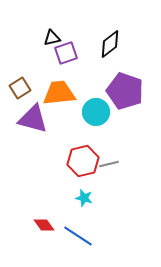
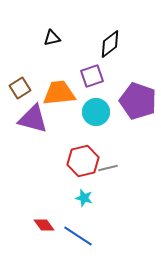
purple square: moved 26 px right, 23 px down
purple pentagon: moved 13 px right, 10 px down
gray line: moved 1 px left, 4 px down
